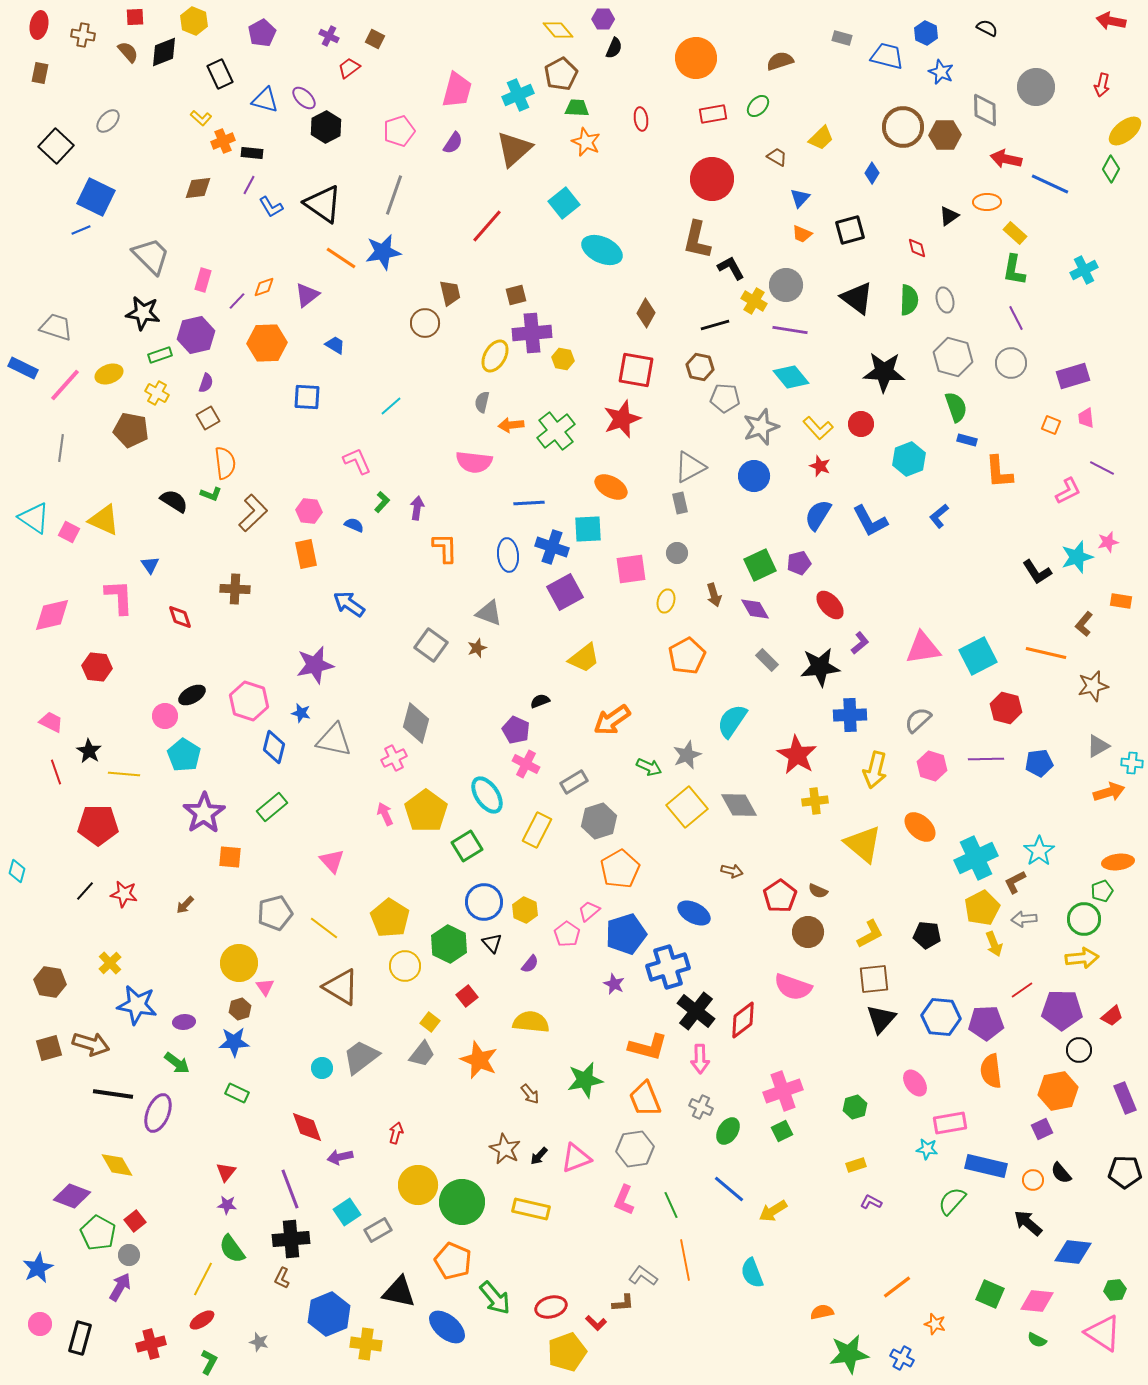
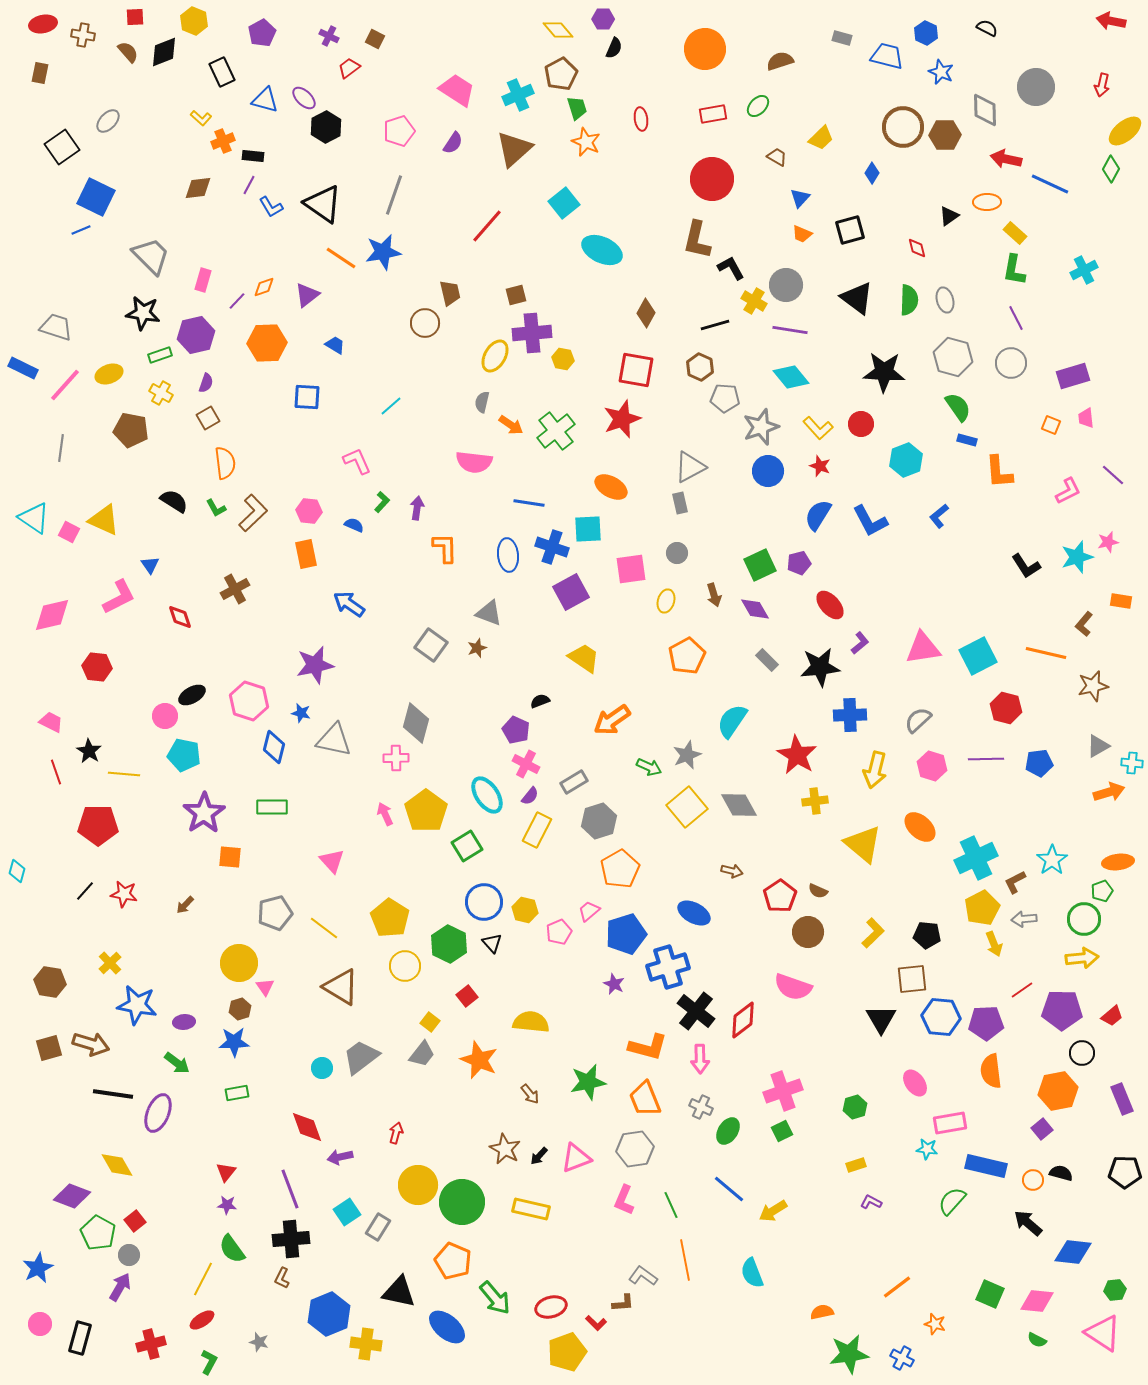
red ellipse at (39, 25): moved 4 px right, 1 px up; rotated 68 degrees clockwise
orange circle at (696, 58): moved 9 px right, 9 px up
black rectangle at (220, 74): moved 2 px right, 2 px up
pink trapezoid at (457, 90): rotated 72 degrees counterclockwise
green trapezoid at (577, 108): rotated 70 degrees clockwise
black square at (56, 146): moved 6 px right, 1 px down; rotated 12 degrees clockwise
black rectangle at (252, 153): moved 1 px right, 3 px down
brown hexagon at (700, 367): rotated 12 degrees clockwise
yellow cross at (157, 393): moved 4 px right
green semicircle at (956, 407): moved 2 px right; rotated 16 degrees counterclockwise
orange arrow at (511, 425): rotated 140 degrees counterclockwise
cyan hexagon at (909, 459): moved 3 px left, 1 px down
purple line at (1102, 468): moved 11 px right, 7 px down; rotated 15 degrees clockwise
blue circle at (754, 476): moved 14 px right, 5 px up
green L-shape at (211, 494): moved 5 px right, 14 px down; rotated 40 degrees clockwise
blue line at (529, 503): rotated 12 degrees clockwise
black L-shape at (1037, 572): moved 11 px left, 6 px up
brown cross at (235, 589): rotated 32 degrees counterclockwise
purple square at (565, 592): moved 6 px right
pink L-shape at (119, 597): rotated 66 degrees clockwise
yellow trapezoid at (584, 658): rotated 108 degrees counterclockwise
cyan pentagon at (184, 755): rotated 20 degrees counterclockwise
pink cross at (394, 758): moved 2 px right; rotated 25 degrees clockwise
green rectangle at (272, 807): rotated 40 degrees clockwise
cyan star at (1039, 851): moved 13 px right, 9 px down
yellow hexagon at (525, 910): rotated 10 degrees counterclockwise
pink pentagon at (567, 934): moved 8 px left, 2 px up; rotated 15 degrees clockwise
yellow L-shape at (870, 934): moved 3 px right, 1 px up; rotated 16 degrees counterclockwise
purple semicircle at (530, 964): moved 168 px up
brown square at (874, 979): moved 38 px right
black triangle at (881, 1019): rotated 12 degrees counterclockwise
black circle at (1079, 1050): moved 3 px right, 3 px down
green star at (585, 1080): moved 3 px right, 2 px down
green rectangle at (237, 1093): rotated 35 degrees counterclockwise
purple rectangle at (1125, 1098): moved 3 px left, 1 px down
purple square at (1042, 1129): rotated 15 degrees counterclockwise
black semicircle at (1061, 1173): rotated 145 degrees clockwise
gray rectangle at (378, 1230): moved 3 px up; rotated 28 degrees counterclockwise
